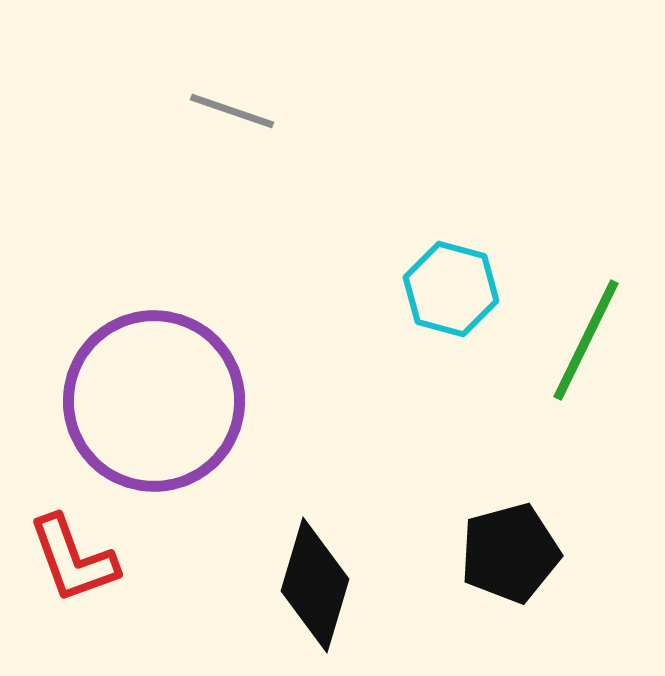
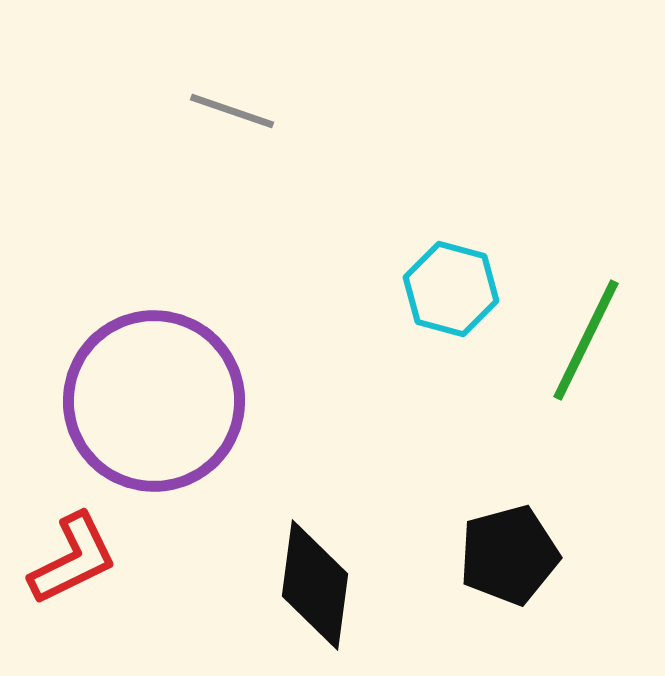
black pentagon: moved 1 px left, 2 px down
red L-shape: rotated 96 degrees counterclockwise
black diamond: rotated 9 degrees counterclockwise
